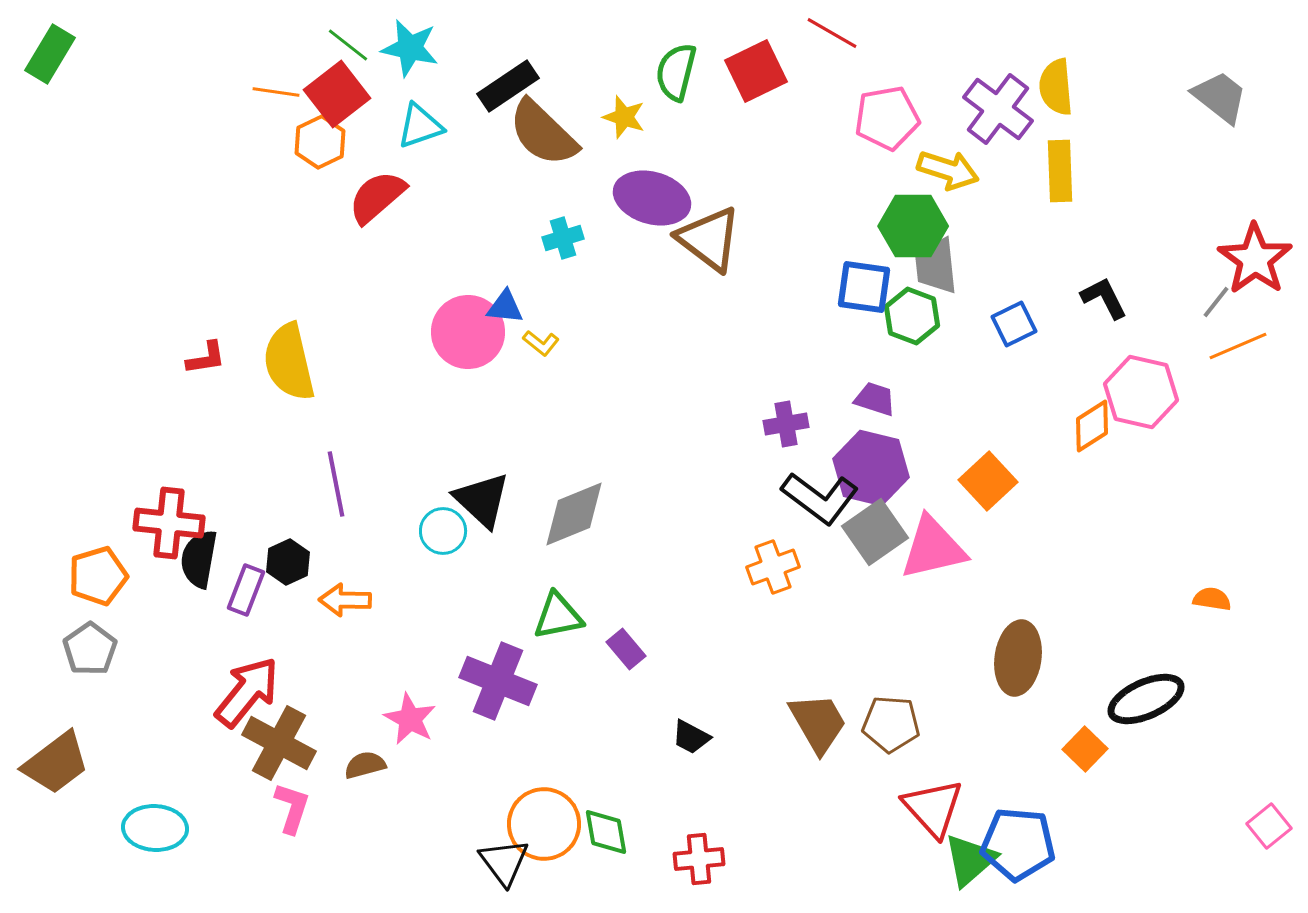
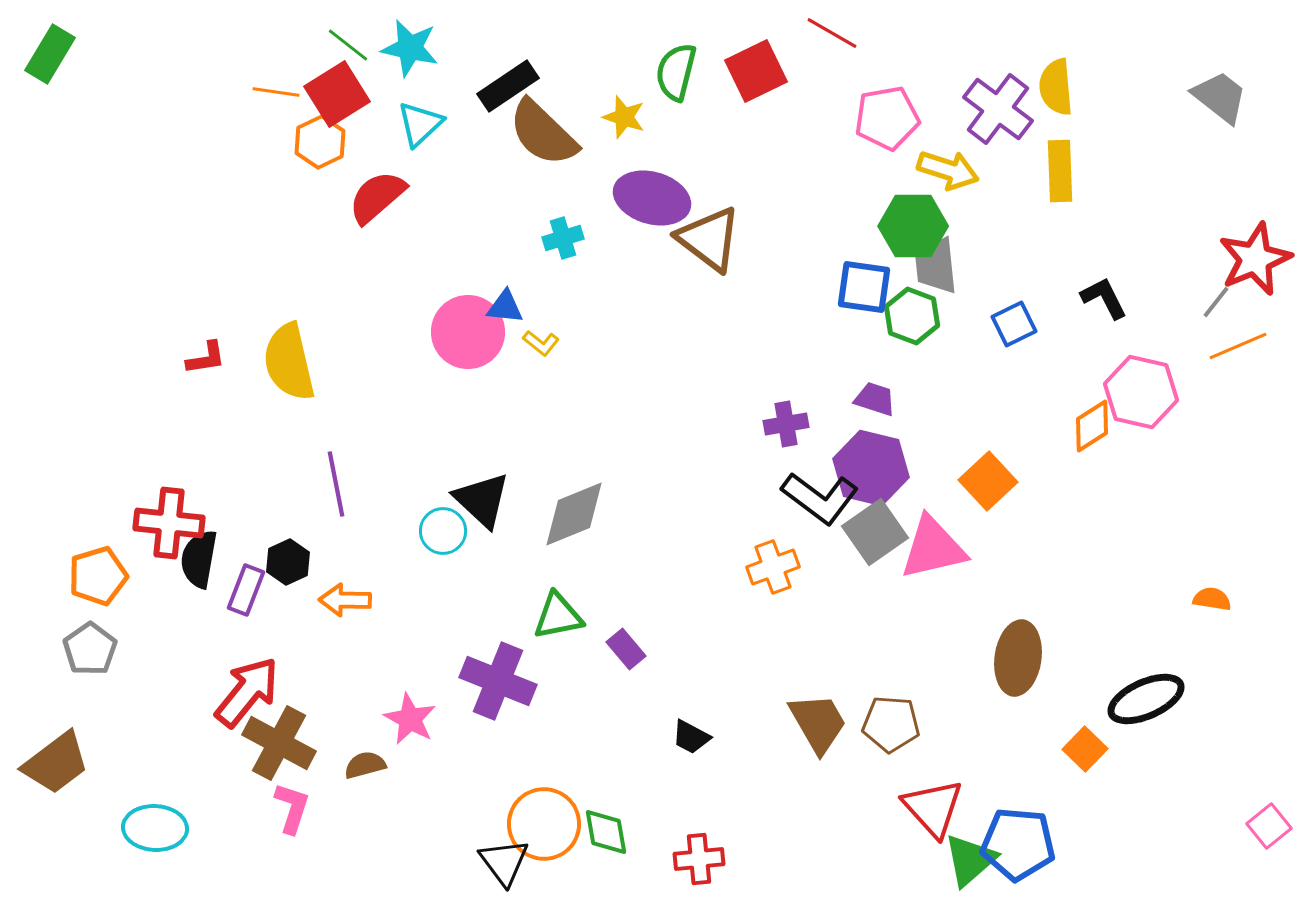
red square at (337, 94): rotated 6 degrees clockwise
cyan triangle at (420, 126): moved 2 px up; rotated 24 degrees counterclockwise
red star at (1255, 259): rotated 14 degrees clockwise
